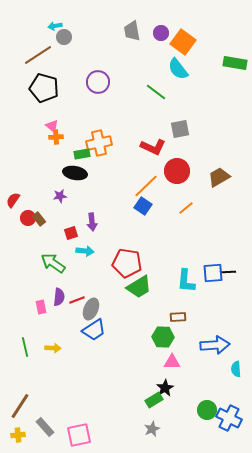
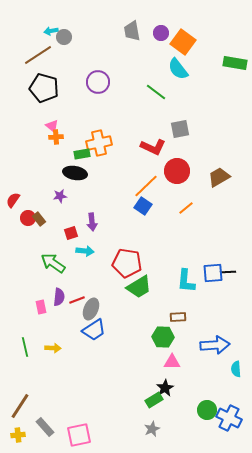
cyan arrow at (55, 26): moved 4 px left, 5 px down
